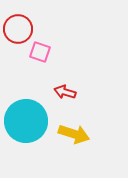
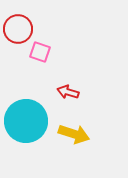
red arrow: moved 3 px right
